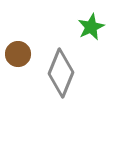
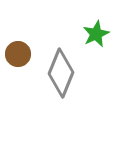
green star: moved 5 px right, 7 px down
